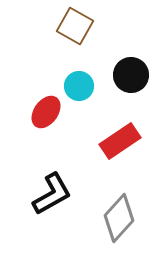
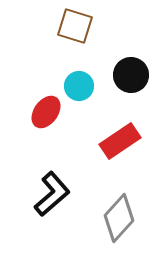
brown square: rotated 12 degrees counterclockwise
black L-shape: rotated 12 degrees counterclockwise
